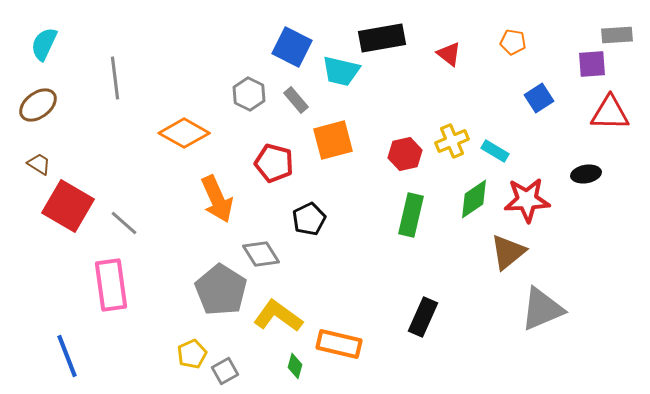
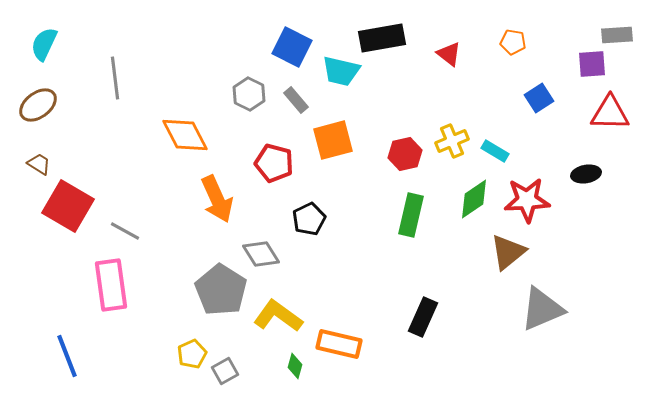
orange diamond at (184, 133): moved 1 px right, 2 px down; rotated 33 degrees clockwise
gray line at (124, 223): moved 1 px right, 8 px down; rotated 12 degrees counterclockwise
